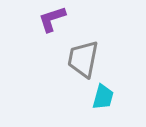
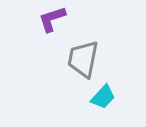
cyan trapezoid: rotated 28 degrees clockwise
